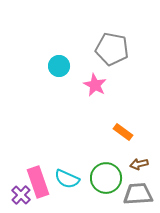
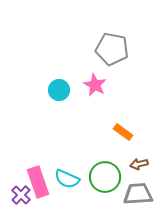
cyan circle: moved 24 px down
green circle: moved 1 px left, 1 px up
